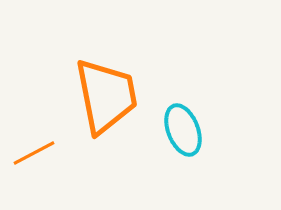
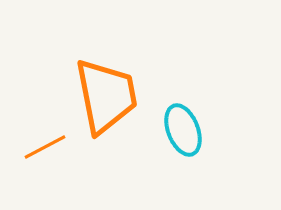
orange line: moved 11 px right, 6 px up
